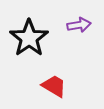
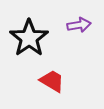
red trapezoid: moved 2 px left, 5 px up
